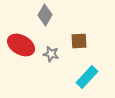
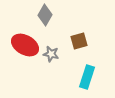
brown square: rotated 12 degrees counterclockwise
red ellipse: moved 4 px right
cyan rectangle: rotated 25 degrees counterclockwise
